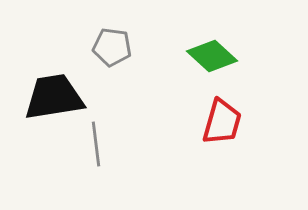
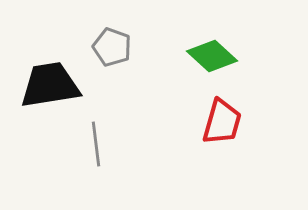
gray pentagon: rotated 12 degrees clockwise
black trapezoid: moved 4 px left, 12 px up
